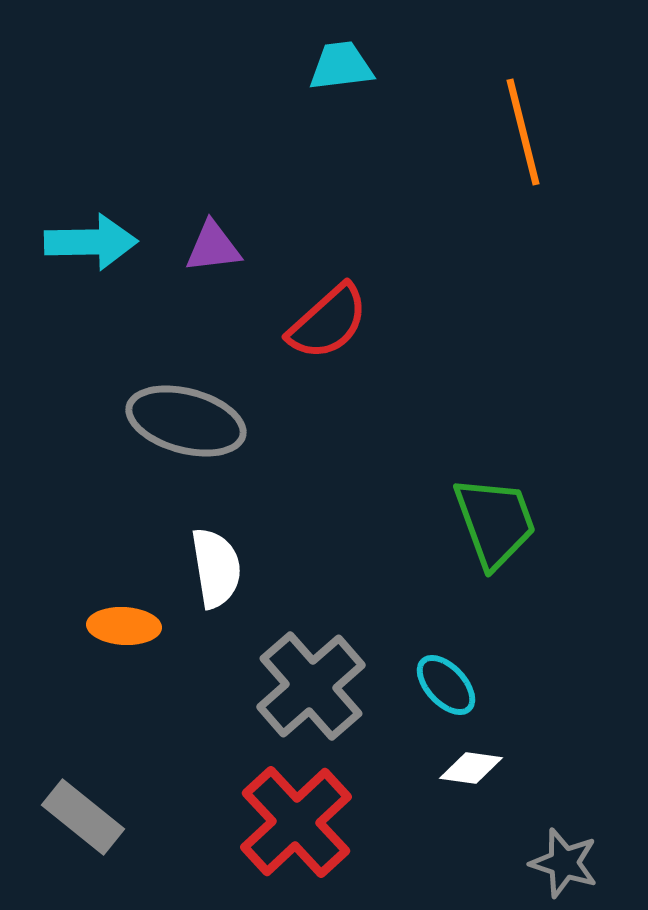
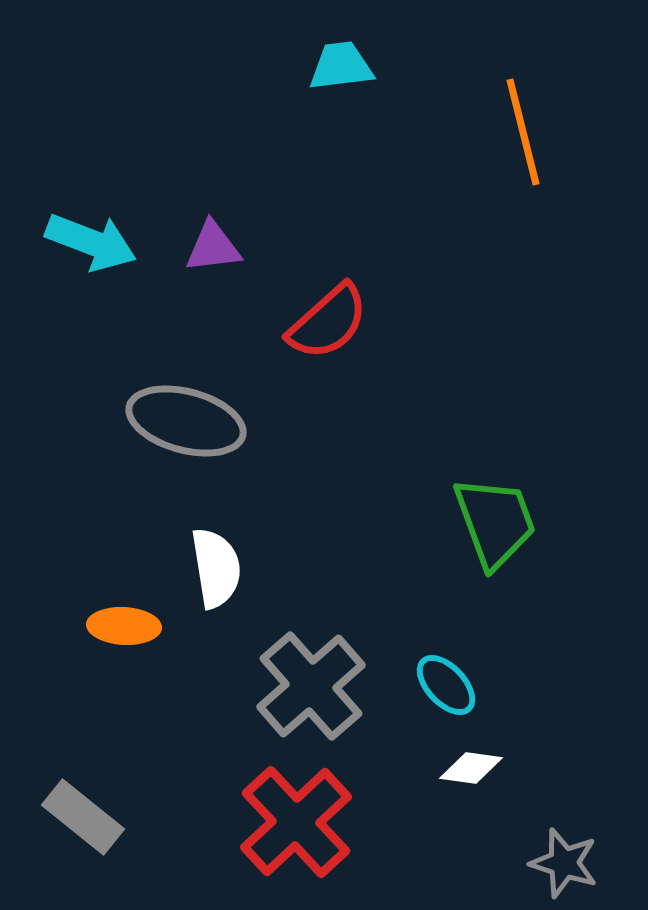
cyan arrow: rotated 22 degrees clockwise
